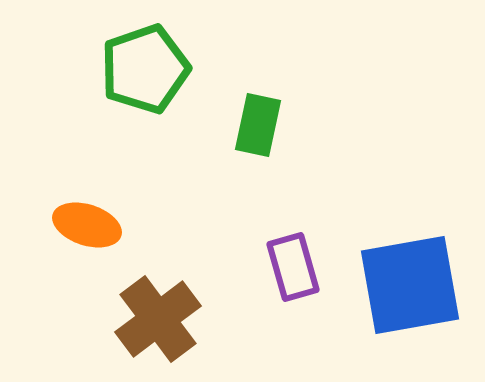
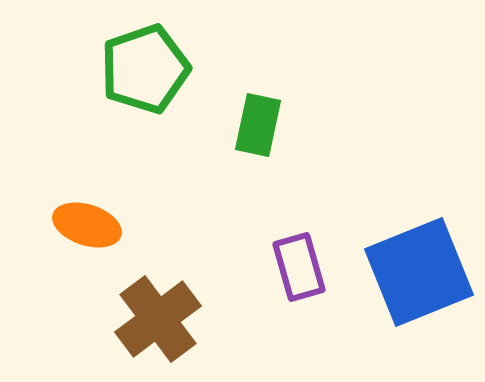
purple rectangle: moved 6 px right
blue square: moved 9 px right, 13 px up; rotated 12 degrees counterclockwise
